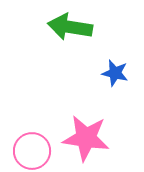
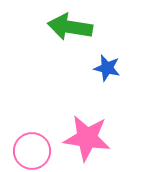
blue star: moved 8 px left, 5 px up
pink star: moved 1 px right
